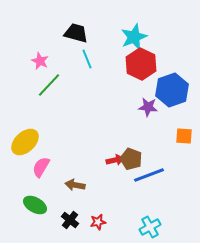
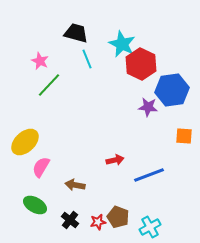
cyan star: moved 12 px left, 7 px down; rotated 24 degrees counterclockwise
blue hexagon: rotated 12 degrees clockwise
brown pentagon: moved 13 px left, 58 px down
